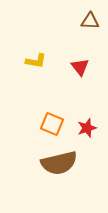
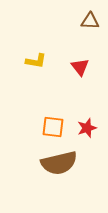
orange square: moved 1 px right, 3 px down; rotated 15 degrees counterclockwise
